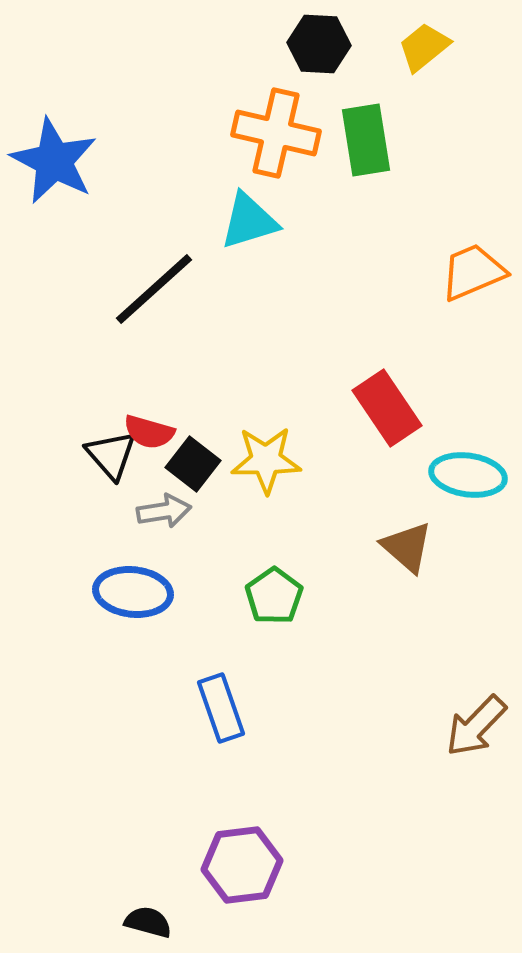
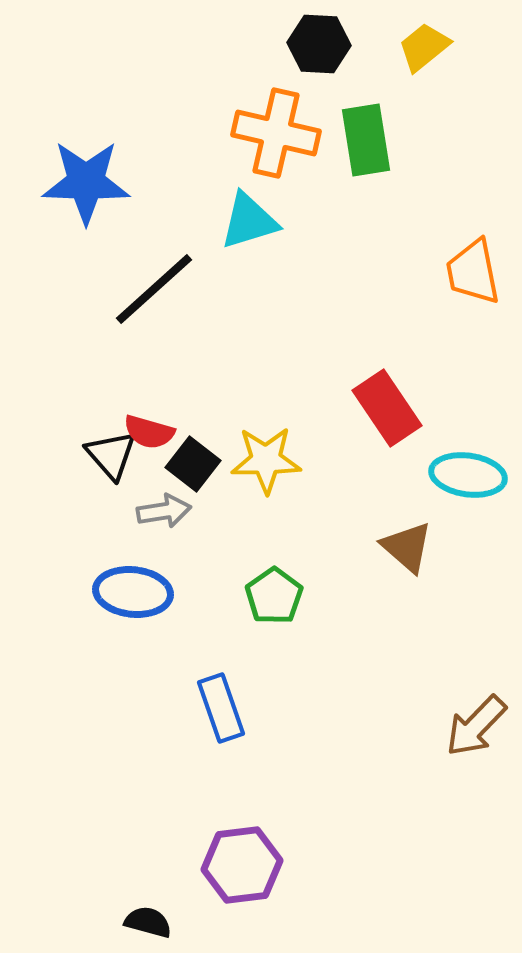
blue star: moved 32 px right, 21 px down; rotated 26 degrees counterclockwise
orange trapezoid: rotated 78 degrees counterclockwise
